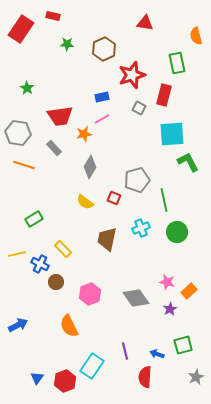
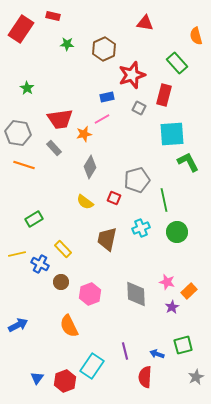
green rectangle at (177, 63): rotated 30 degrees counterclockwise
blue rectangle at (102, 97): moved 5 px right
red trapezoid at (60, 116): moved 3 px down
brown circle at (56, 282): moved 5 px right
gray diamond at (136, 298): moved 4 px up; rotated 32 degrees clockwise
purple star at (170, 309): moved 2 px right, 2 px up
